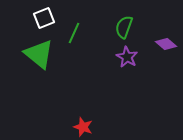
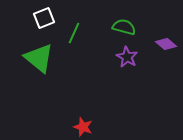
green semicircle: rotated 85 degrees clockwise
green triangle: moved 4 px down
